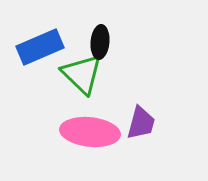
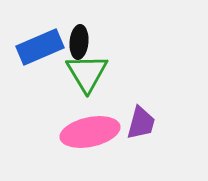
black ellipse: moved 21 px left
green triangle: moved 5 px right, 1 px up; rotated 15 degrees clockwise
pink ellipse: rotated 18 degrees counterclockwise
